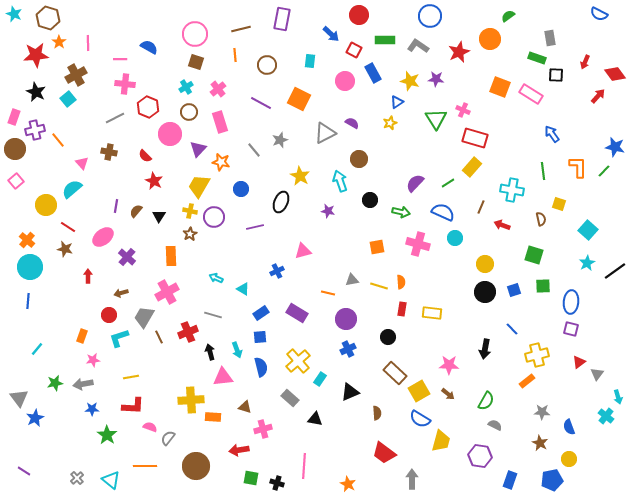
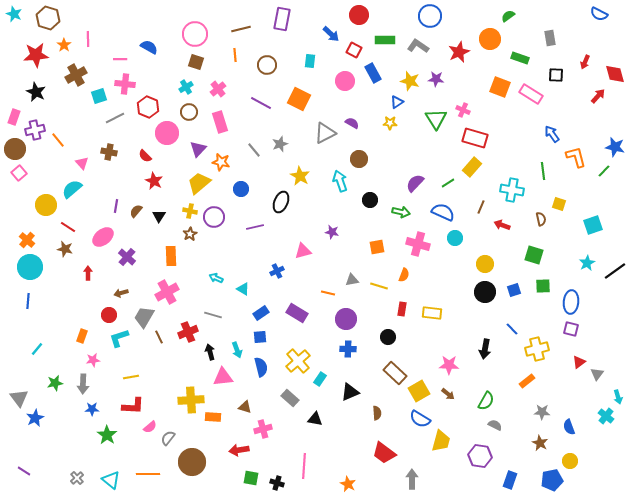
orange star at (59, 42): moved 5 px right, 3 px down
pink line at (88, 43): moved 4 px up
green rectangle at (537, 58): moved 17 px left
red diamond at (615, 74): rotated 20 degrees clockwise
cyan square at (68, 99): moved 31 px right, 3 px up; rotated 21 degrees clockwise
yellow star at (390, 123): rotated 24 degrees clockwise
pink circle at (170, 134): moved 3 px left, 1 px up
gray star at (280, 140): moved 4 px down
orange L-shape at (578, 167): moved 2 px left, 10 px up; rotated 15 degrees counterclockwise
pink square at (16, 181): moved 3 px right, 8 px up
yellow trapezoid at (199, 186): moved 3 px up; rotated 20 degrees clockwise
purple star at (328, 211): moved 4 px right, 21 px down
cyan square at (588, 230): moved 5 px right, 5 px up; rotated 30 degrees clockwise
red arrow at (88, 276): moved 3 px up
orange semicircle at (401, 282): moved 3 px right, 7 px up; rotated 24 degrees clockwise
blue cross at (348, 349): rotated 28 degrees clockwise
yellow cross at (537, 355): moved 6 px up
gray arrow at (83, 384): rotated 78 degrees counterclockwise
pink semicircle at (150, 427): rotated 120 degrees clockwise
yellow circle at (569, 459): moved 1 px right, 2 px down
orange line at (145, 466): moved 3 px right, 8 px down
brown circle at (196, 466): moved 4 px left, 4 px up
